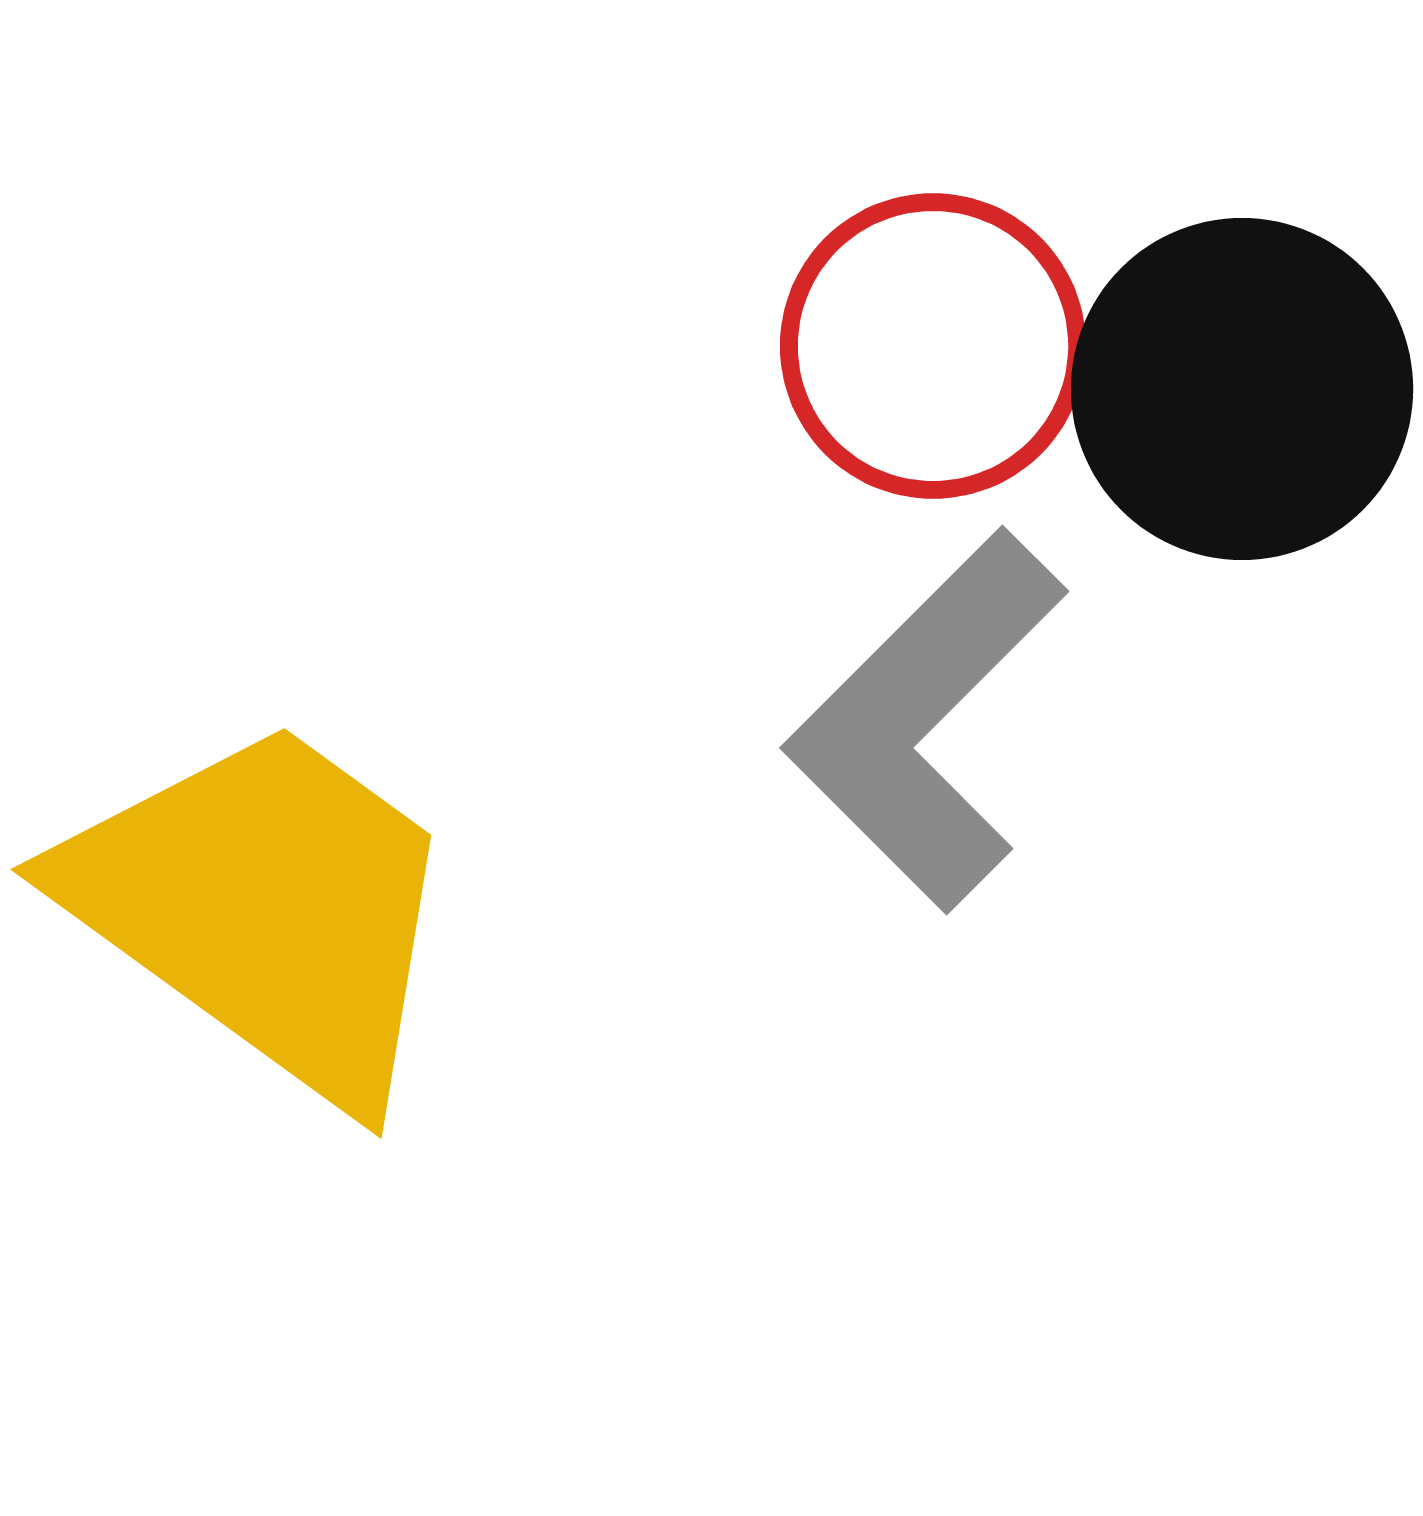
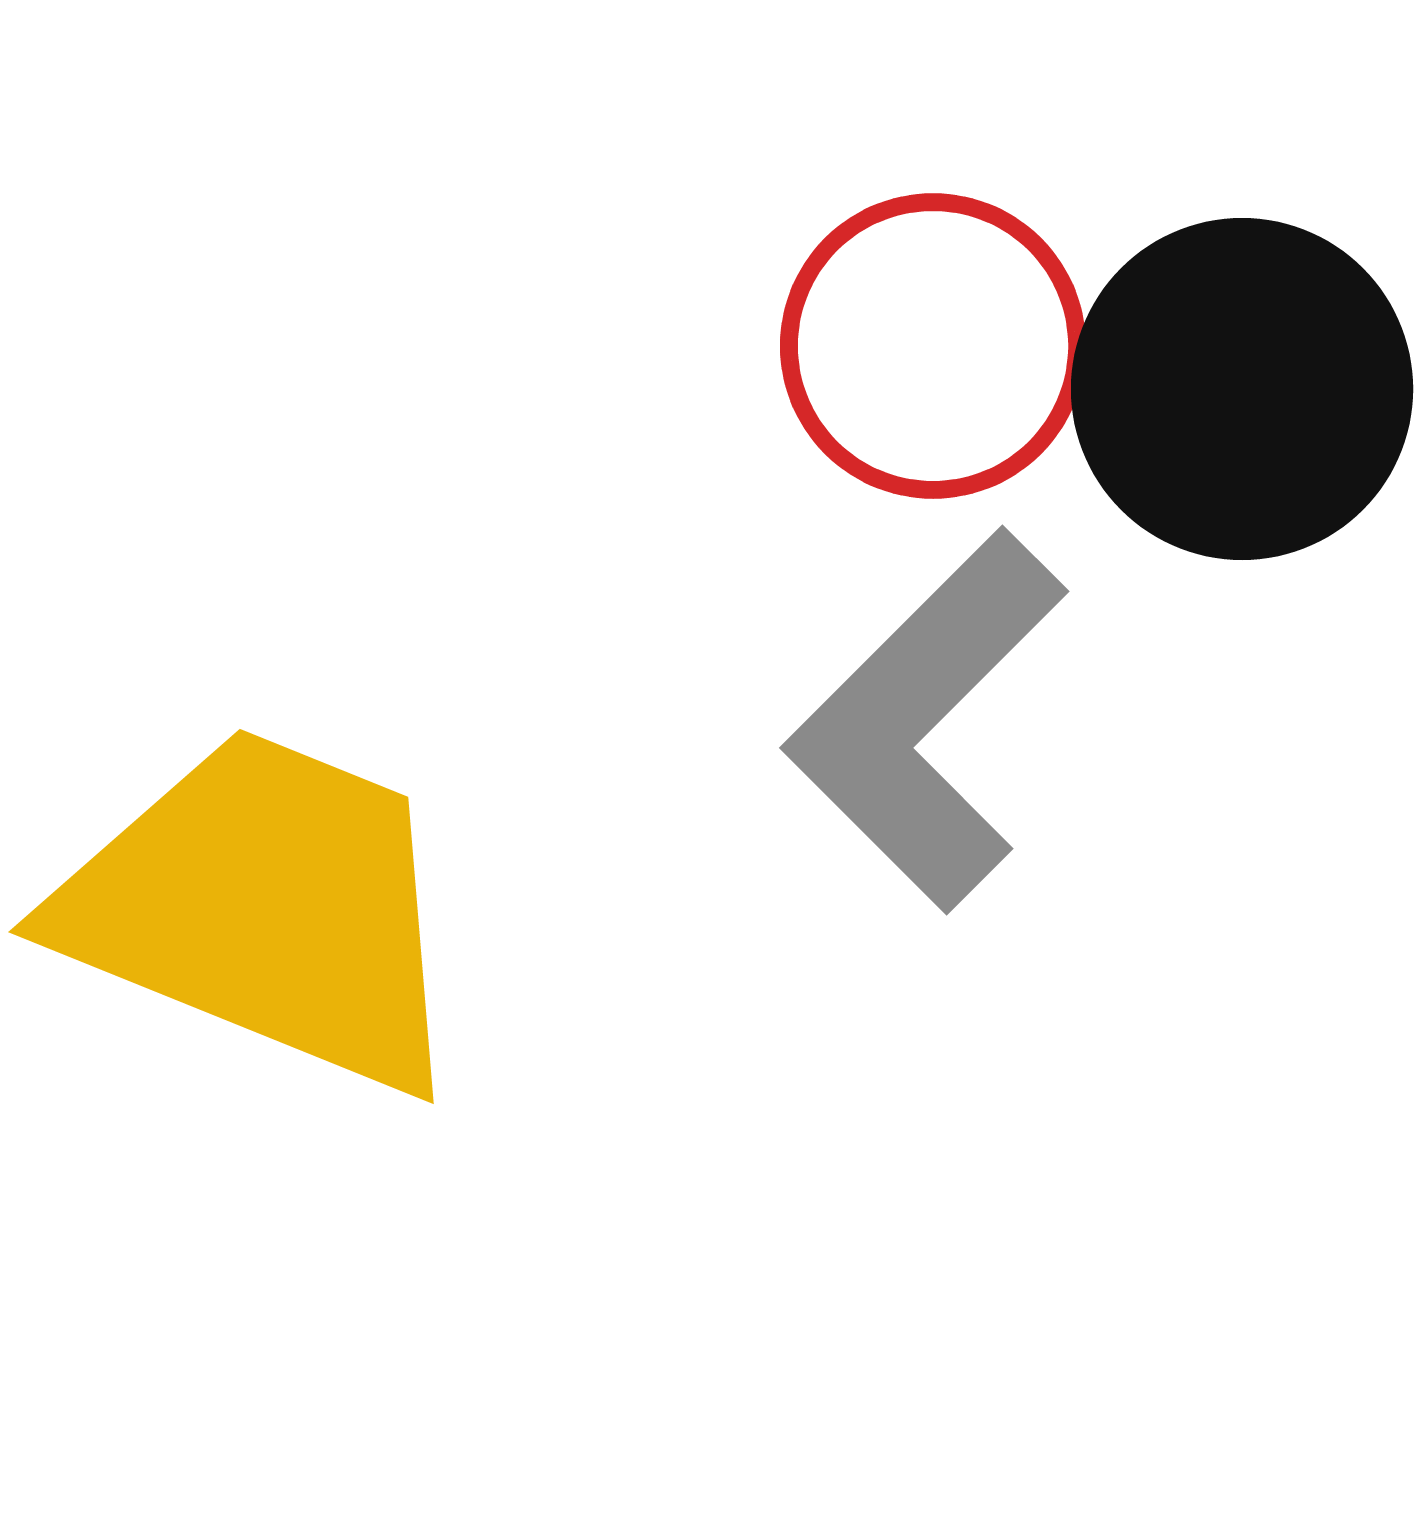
yellow trapezoid: rotated 14 degrees counterclockwise
